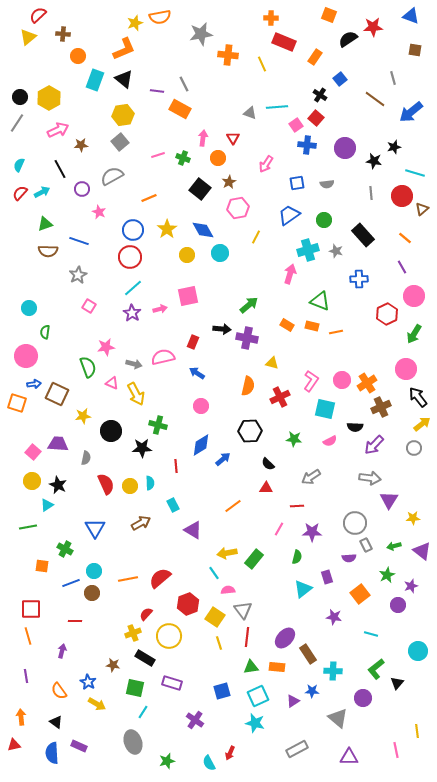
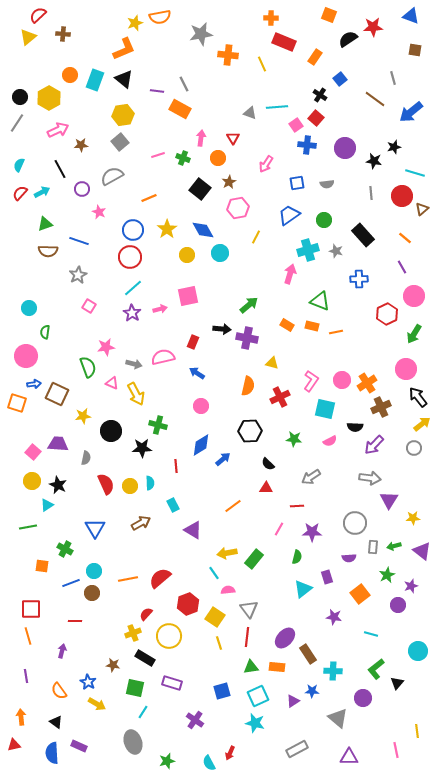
orange circle at (78, 56): moved 8 px left, 19 px down
pink arrow at (203, 138): moved 2 px left
gray rectangle at (366, 545): moved 7 px right, 2 px down; rotated 32 degrees clockwise
gray triangle at (243, 610): moved 6 px right, 1 px up
